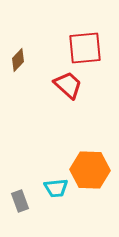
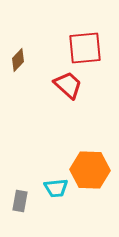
gray rectangle: rotated 30 degrees clockwise
